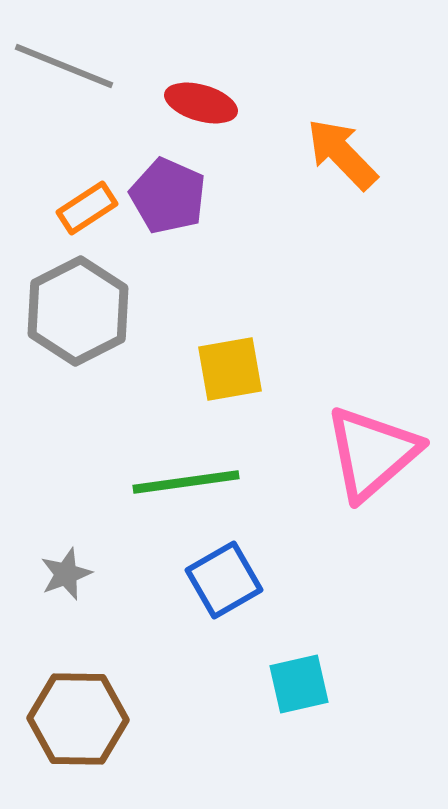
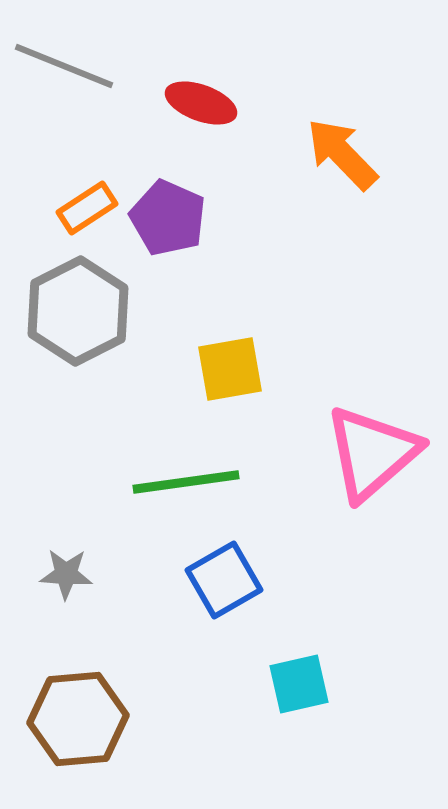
red ellipse: rotated 4 degrees clockwise
purple pentagon: moved 22 px down
gray star: rotated 24 degrees clockwise
brown hexagon: rotated 6 degrees counterclockwise
